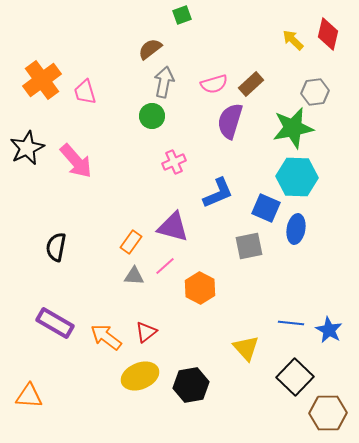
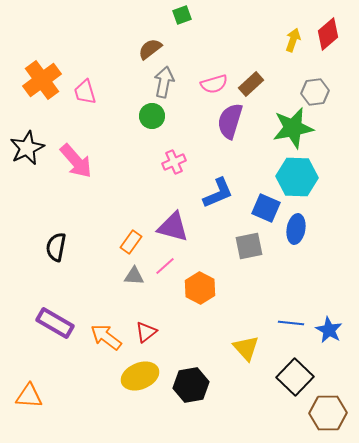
red diamond: rotated 36 degrees clockwise
yellow arrow: rotated 65 degrees clockwise
